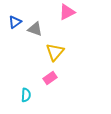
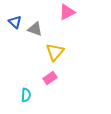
blue triangle: rotated 40 degrees counterclockwise
